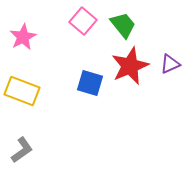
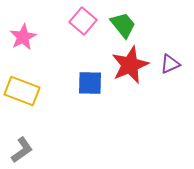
red star: moved 1 px up
blue square: rotated 16 degrees counterclockwise
